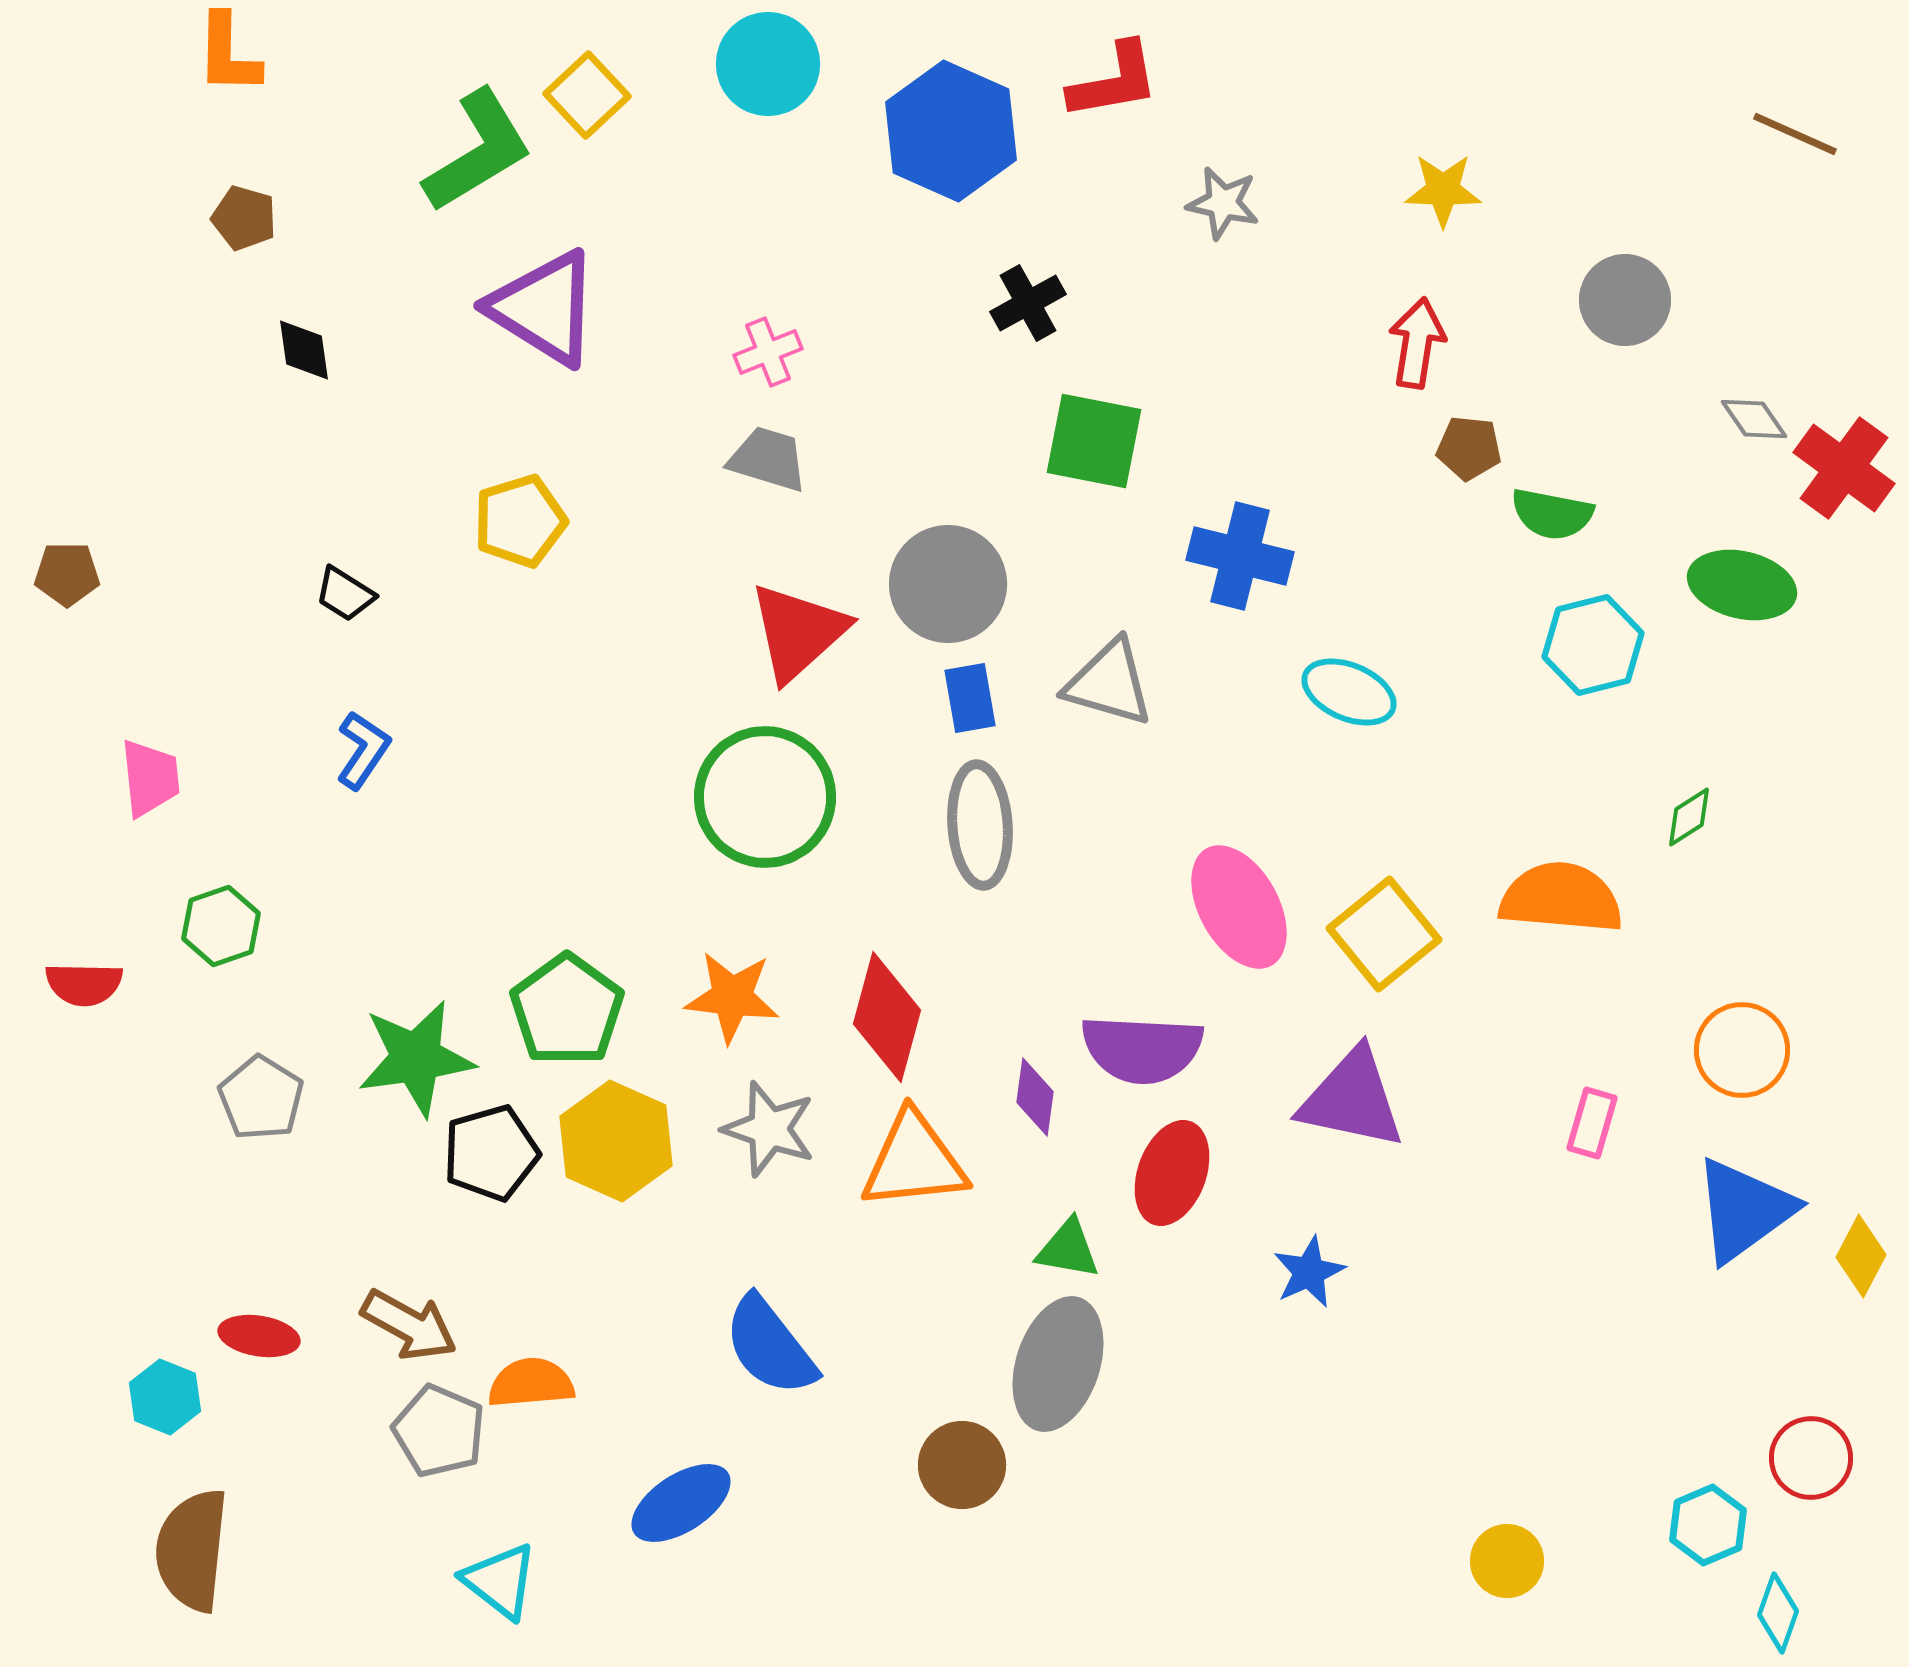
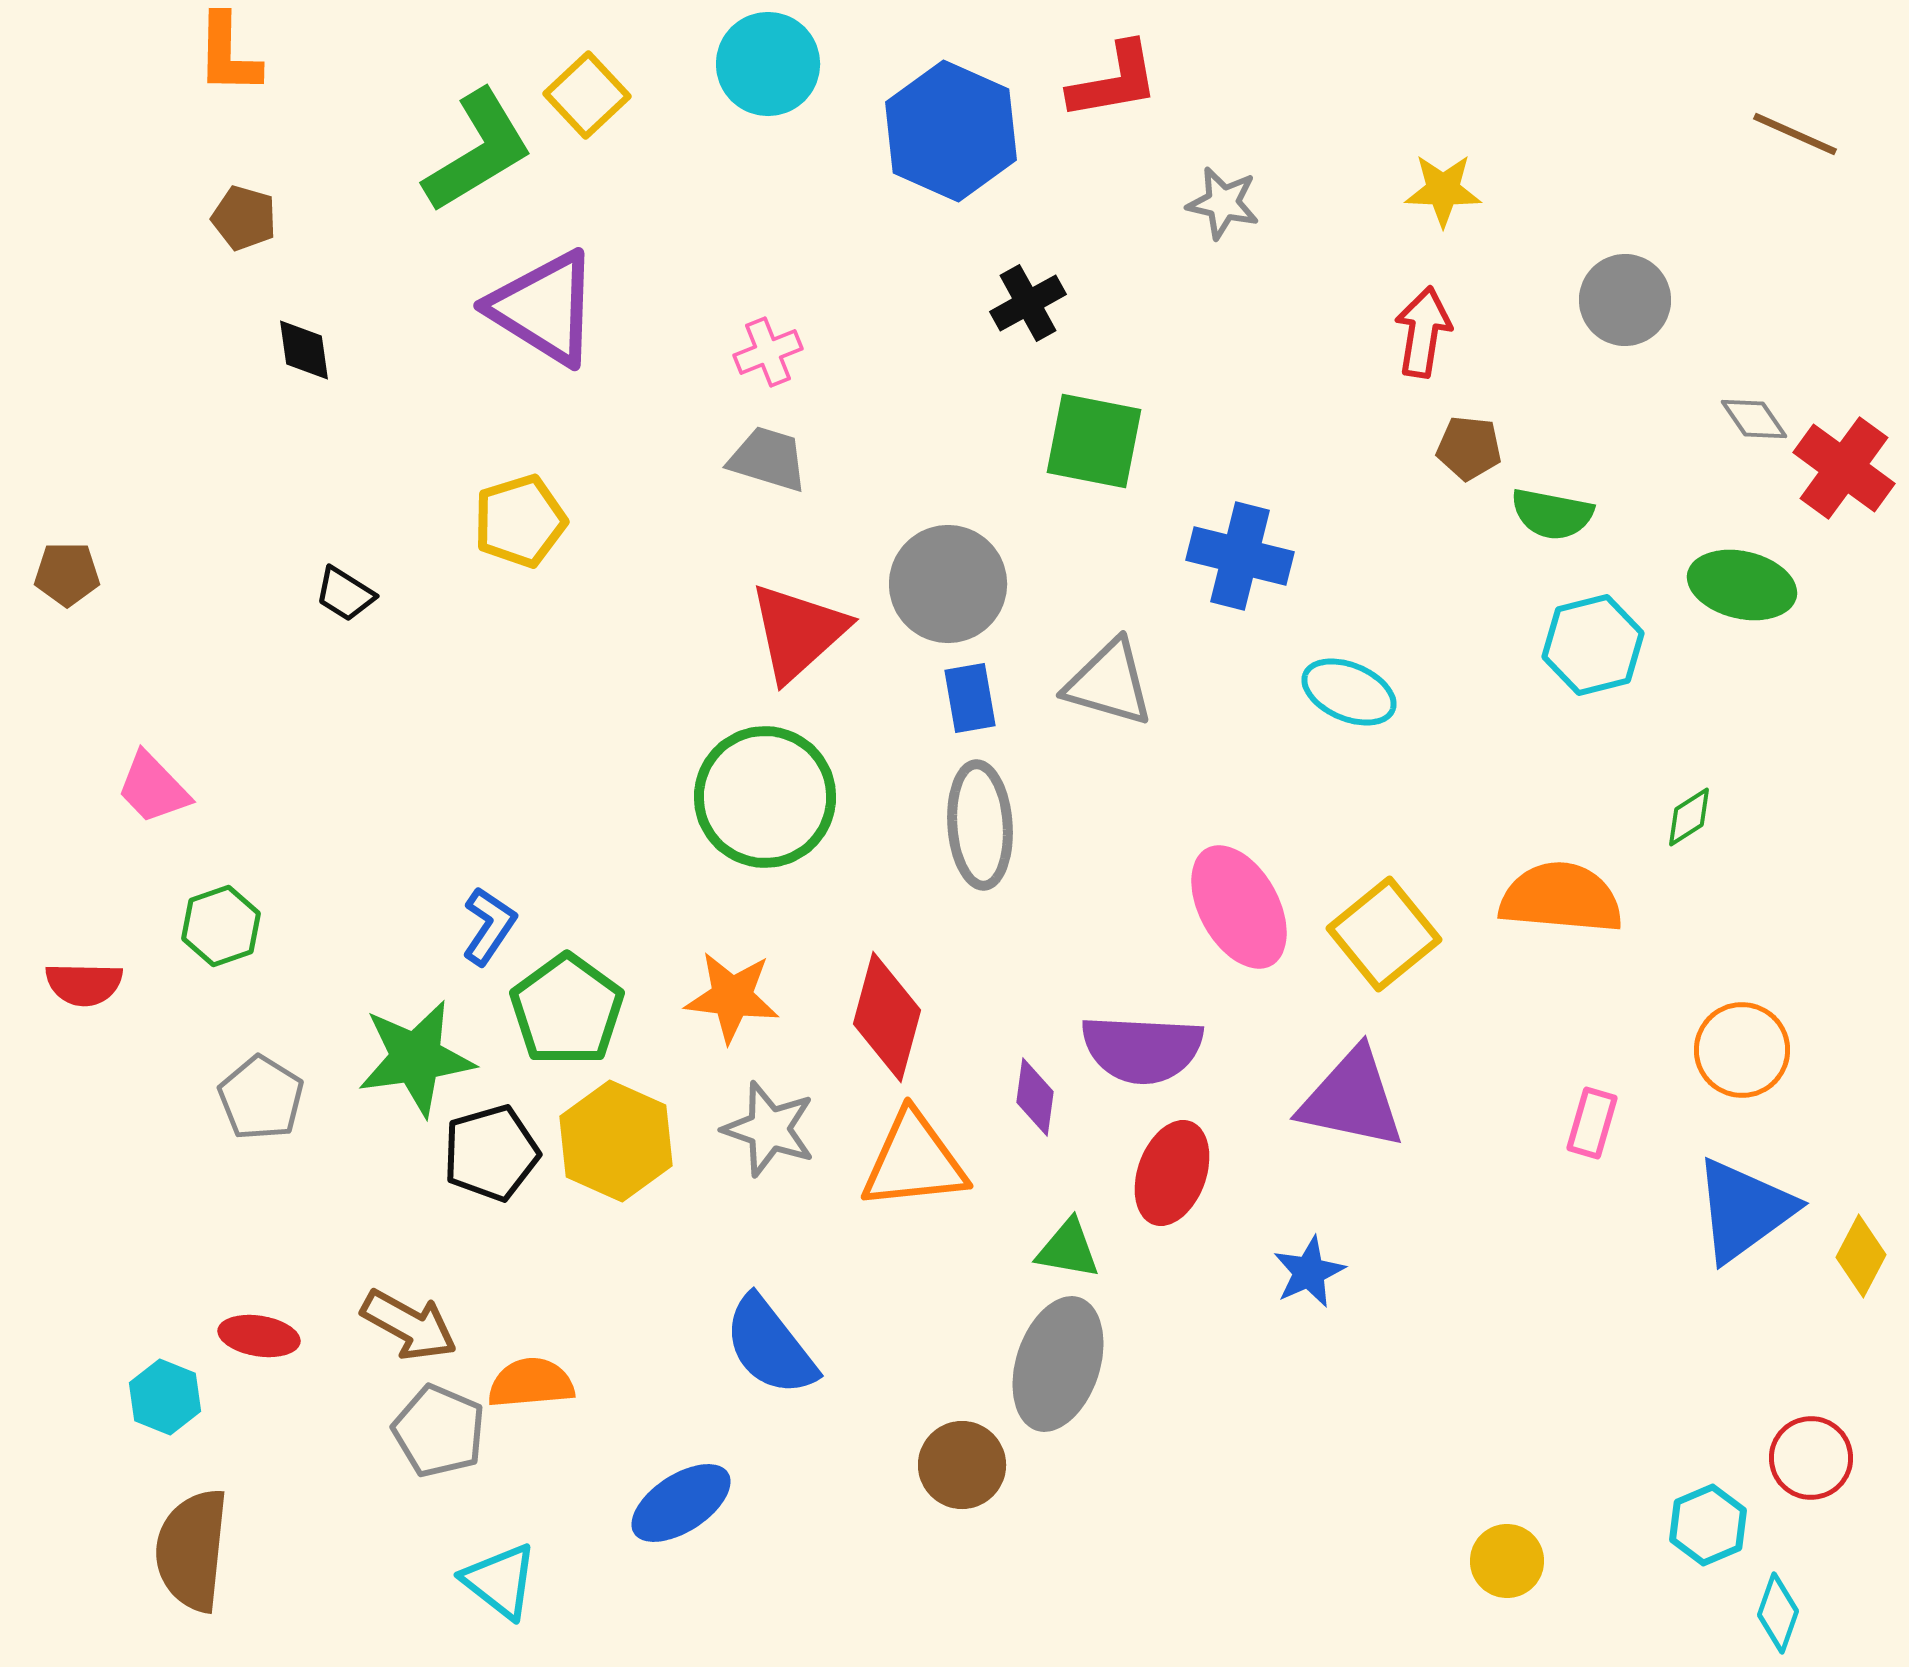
red arrow at (1417, 343): moved 6 px right, 11 px up
blue L-shape at (363, 750): moved 126 px right, 176 px down
pink trapezoid at (150, 778): moved 3 px right, 10 px down; rotated 142 degrees clockwise
